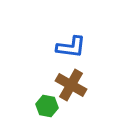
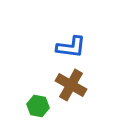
green hexagon: moved 9 px left
